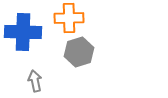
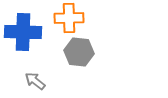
gray hexagon: rotated 24 degrees clockwise
gray arrow: rotated 40 degrees counterclockwise
